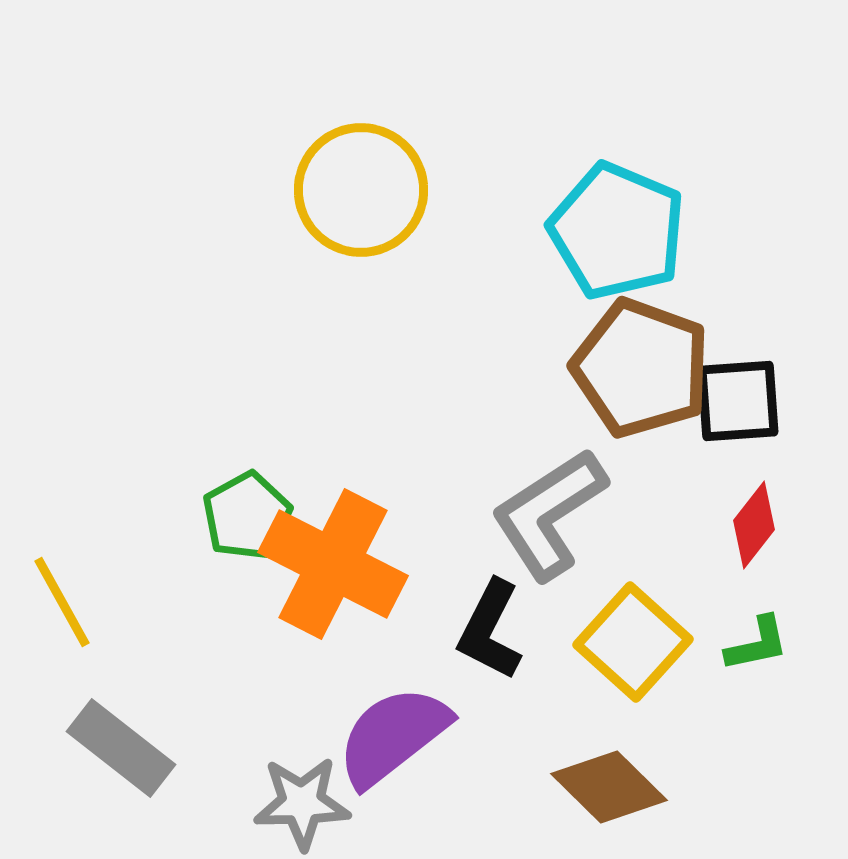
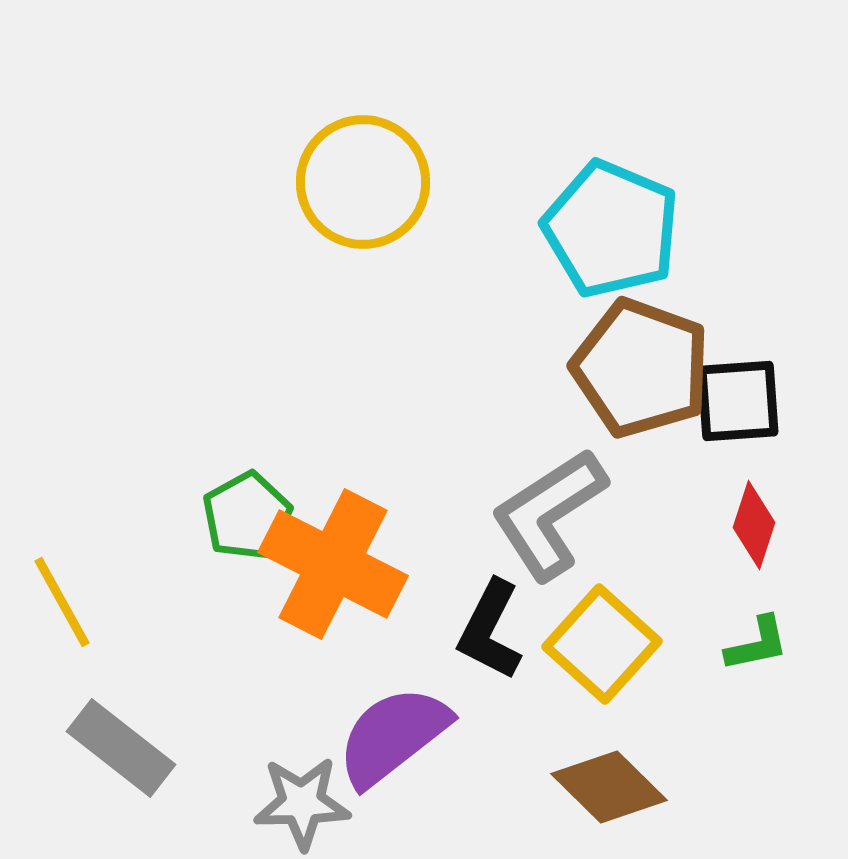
yellow circle: moved 2 px right, 8 px up
cyan pentagon: moved 6 px left, 2 px up
red diamond: rotated 20 degrees counterclockwise
yellow square: moved 31 px left, 2 px down
